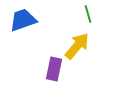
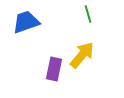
blue trapezoid: moved 3 px right, 2 px down
yellow arrow: moved 5 px right, 9 px down
